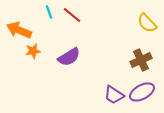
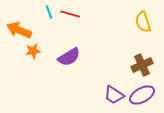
red line: moved 2 px left, 1 px up; rotated 24 degrees counterclockwise
yellow semicircle: moved 4 px left, 1 px up; rotated 25 degrees clockwise
brown cross: moved 1 px right, 5 px down
purple ellipse: moved 3 px down
